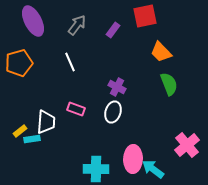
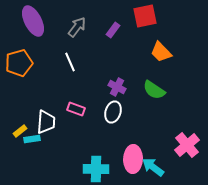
gray arrow: moved 2 px down
green semicircle: moved 15 px left, 6 px down; rotated 145 degrees clockwise
cyan arrow: moved 2 px up
